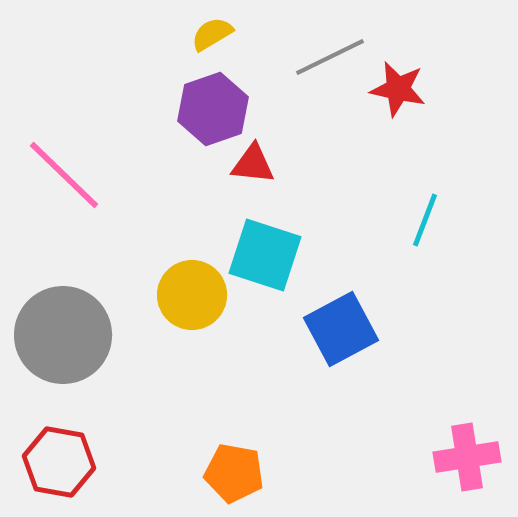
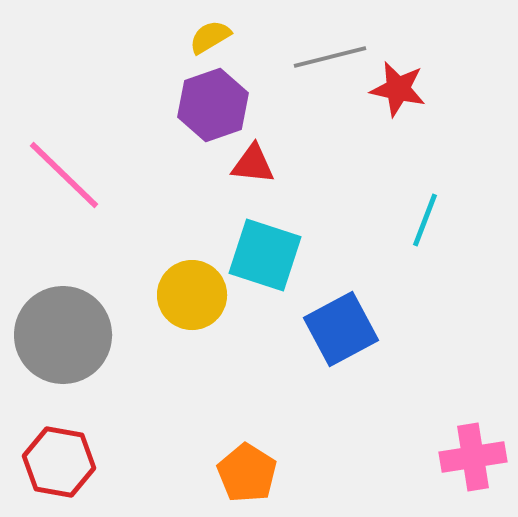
yellow semicircle: moved 2 px left, 3 px down
gray line: rotated 12 degrees clockwise
purple hexagon: moved 4 px up
pink cross: moved 6 px right
orange pentagon: moved 13 px right; rotated 22 degrees clockwise
